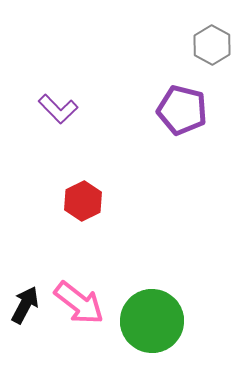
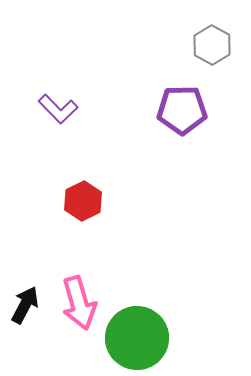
purple pentagon: rotated 15 degrees counterclockwise
pink arrow: rotated 36 degrees clockwise
green circle: moved 15 px left, 17 px down
